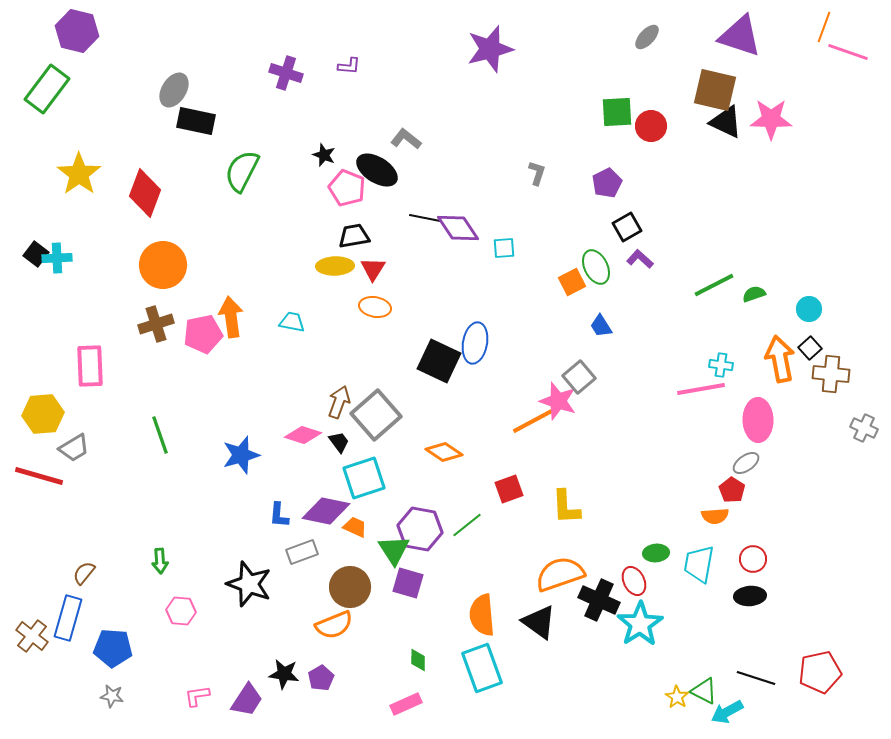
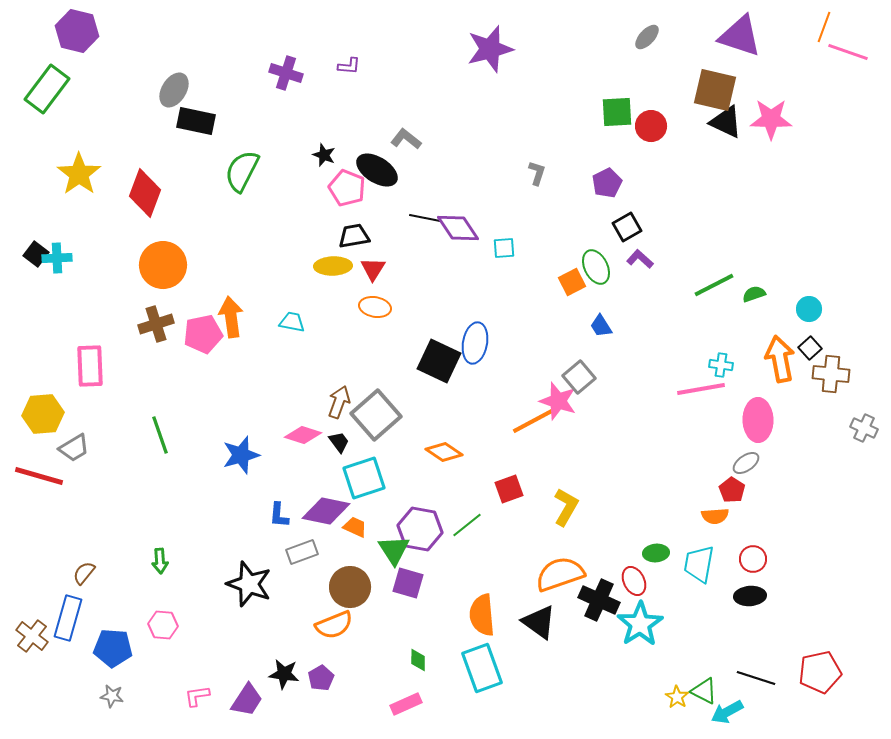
yellow ellipse at (335, 266): moved 2 px left
yellow L-shape at (566, 507): rotated 147 degrees counterclockwise
pink hexagon at (181, 611): moved 18 px left, 14 px down
